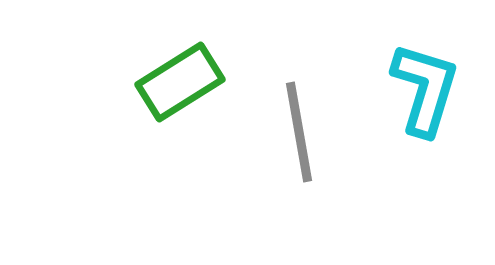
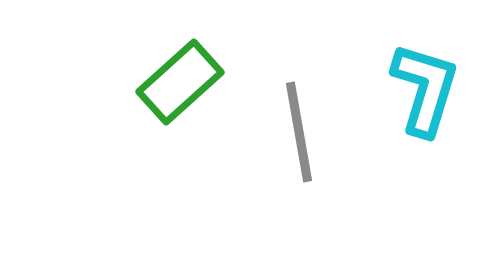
green rectangle: rotated 10 degrees counterclockwise
